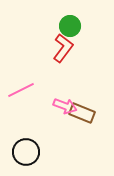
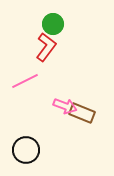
green circle: moved 17 px left, 2 px up
red L-shape: moved 17 px left, 1 px up
pink line: moved 4 px right, 9 px up
black circle: moved 2 px up
